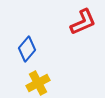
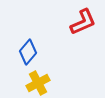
blue diamond: moved 1 px right, 3 px down
